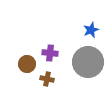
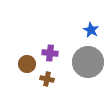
blue star: rotated 21 degrees counterclockwise
